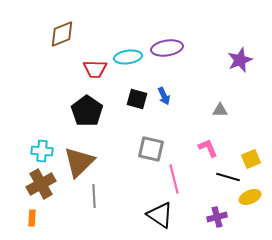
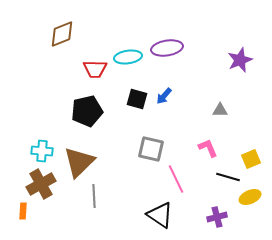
blue arrow: rotated 66 degrees clockwise
black pentagon: rotated 24 degrees clockwise
pink line: moved 2 px right; rotated 12 degrees counterclockwise
orange rectangle: moved 9 px left, 7 px up
